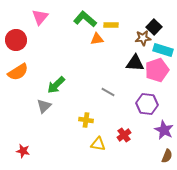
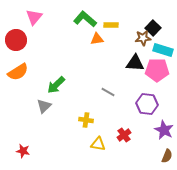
pink triangle: moved 6 px left
black square: moved 1 px left, 1 px down
pink pentagon: rotated 20 degrees clockwise
